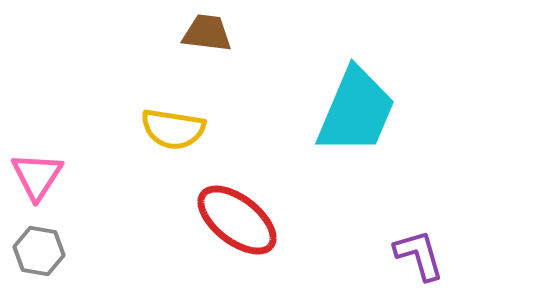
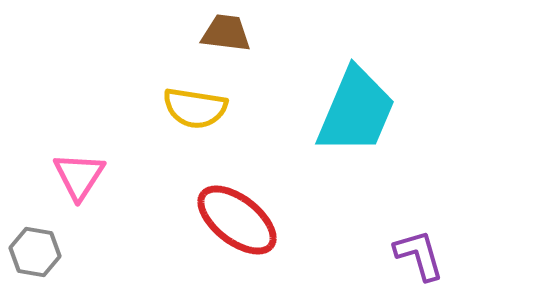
brown trapezoid: moved 19 px right
yellow semicircle: moved 22 px right, 21 px up
pink triangle: moved 42 px right
gray hexagon: moved 4 px left, 1 px down
